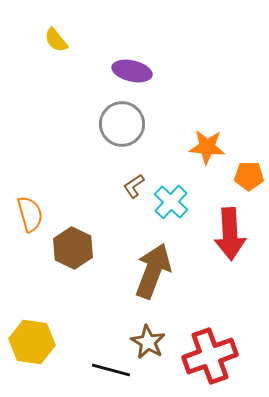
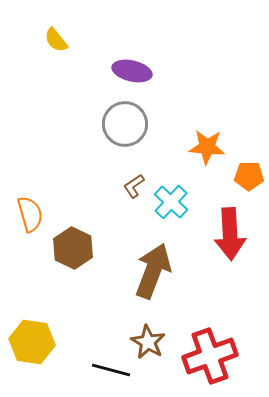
gray circle: moved 3 px right
